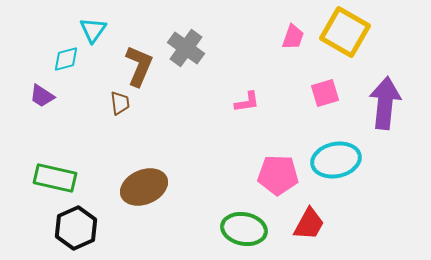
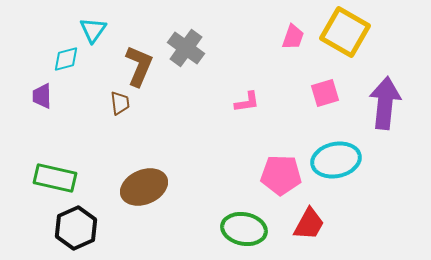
purple trapezoid: rotated 56 degrees clockwise
pink pentagon: moved 3 px right
